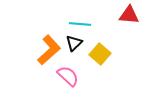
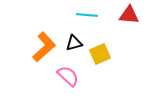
cyan line: moved 7 px right, 9 px up
black triangle: rotated 30 degrees clockwise
orange L-shape: moved 5 px left, 3 px up
yellow square: rotated 25 degrees clockwise
